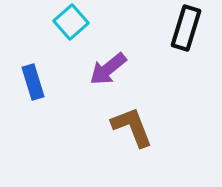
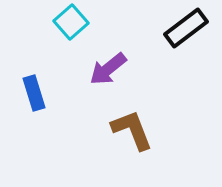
black rectangle: rotated 36 degrees clockwise
blue rectangle: moved 1 px right, 11 px down
brown L-shape: moved 3 px down
